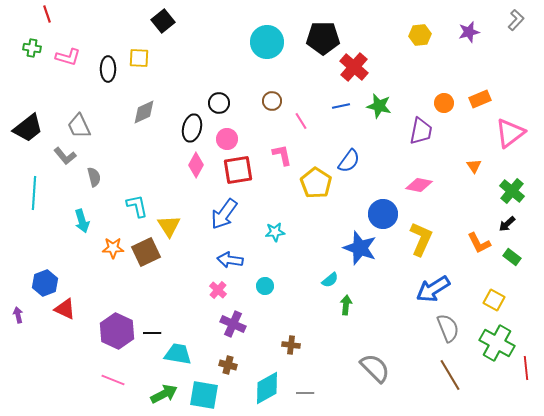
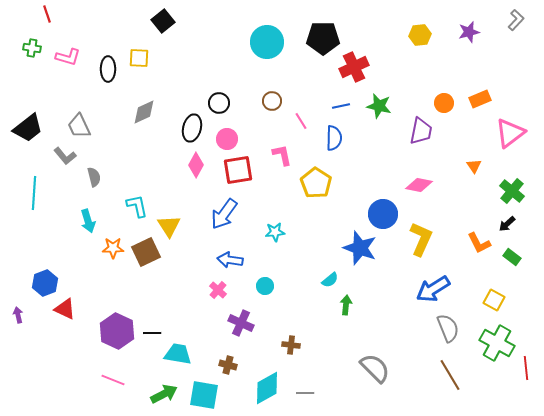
red cross at (354, 67): rotated 24 degrees clockwise
blue semicircle at (349, 161): moved 15 px left, 23 px up; rotated 35 degrees counterclockwise
cyan arrow at (82, 221): moved 6 px right
purple cross at (233, 324): moved 8 px right, 1 px up
